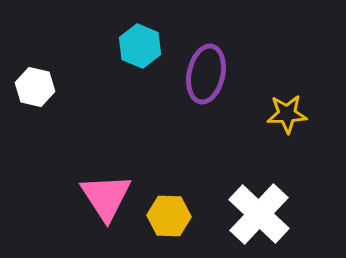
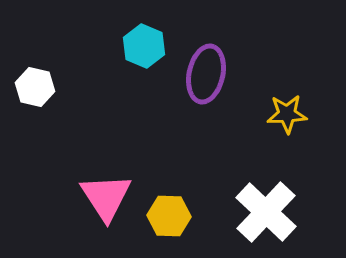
cyan hexagon: moved 4 px right
white cross: moved 7 px right, 2 px up
